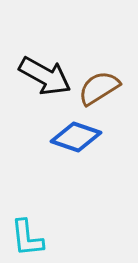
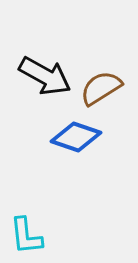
brown semicircle: moved 2 px right
cyan L-shape: moved 1 px left, 2 px up
